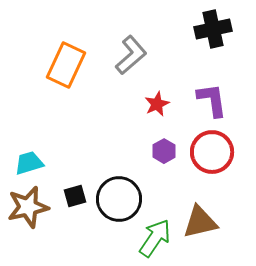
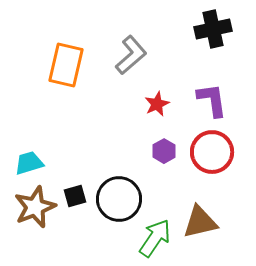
orange rectangle: rotated 12 degrees counterclockwise
brown star: moved 7 px right; rotated 9 degrees counterclockwise
